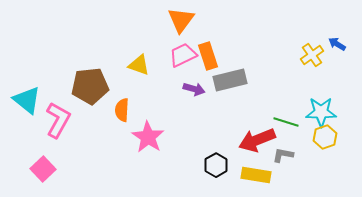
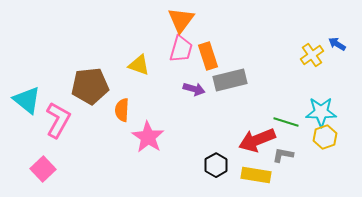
pink trapezoid: moved 2 px left, 6 px up; rotated 132 degrees clockwise
